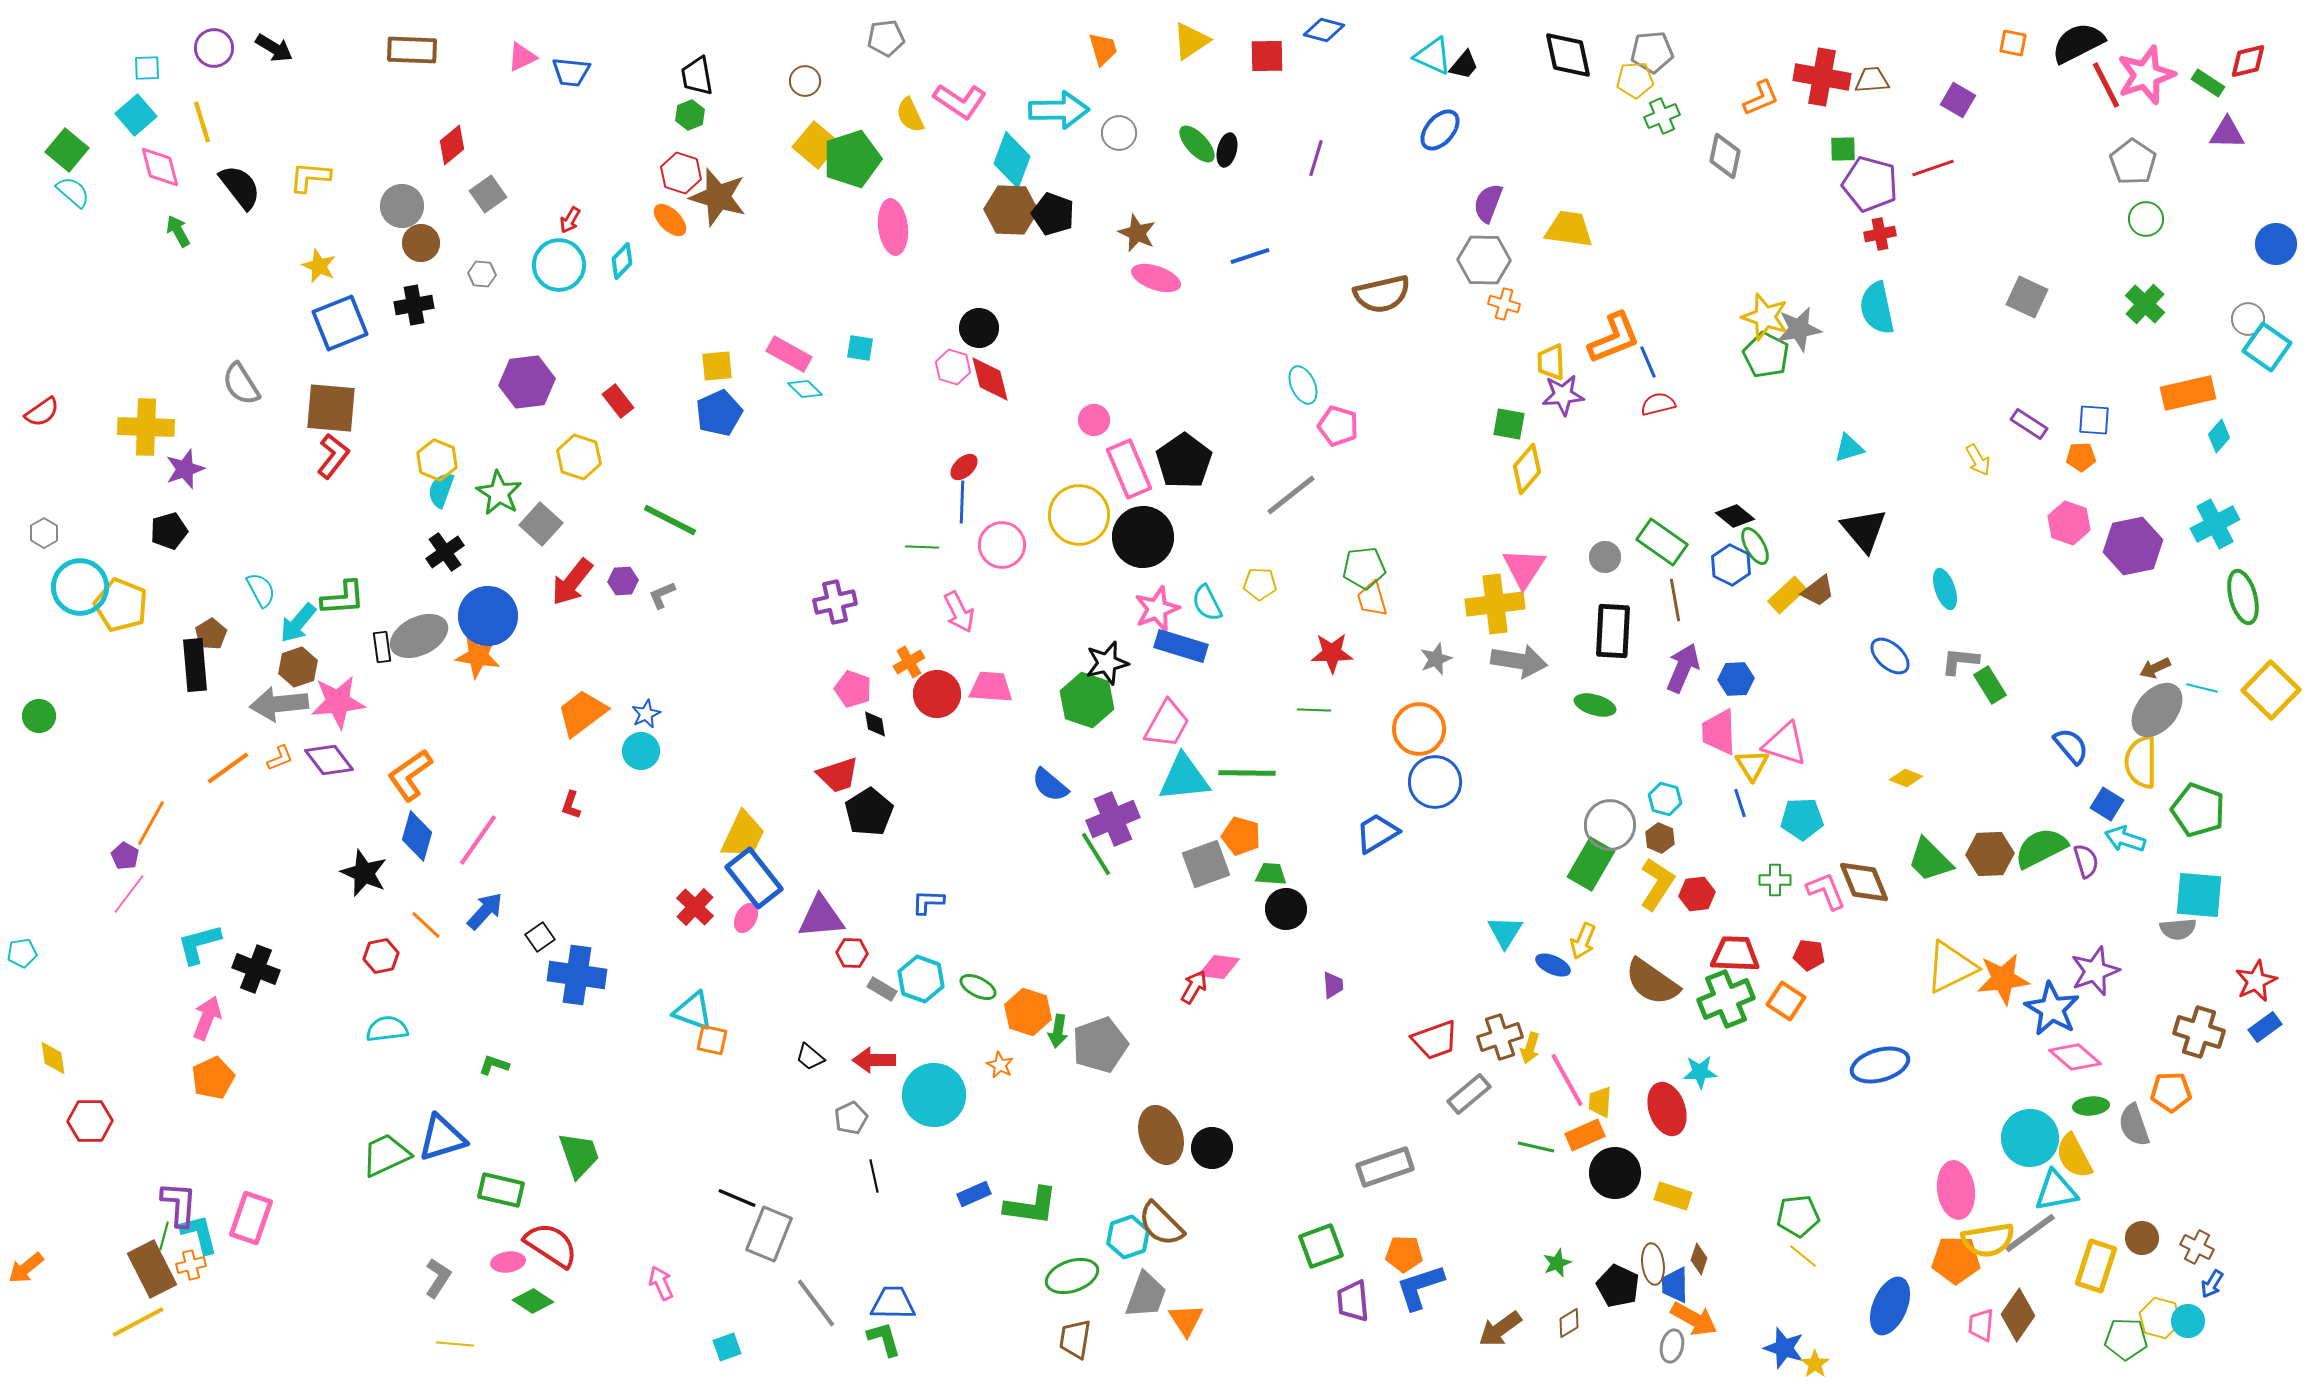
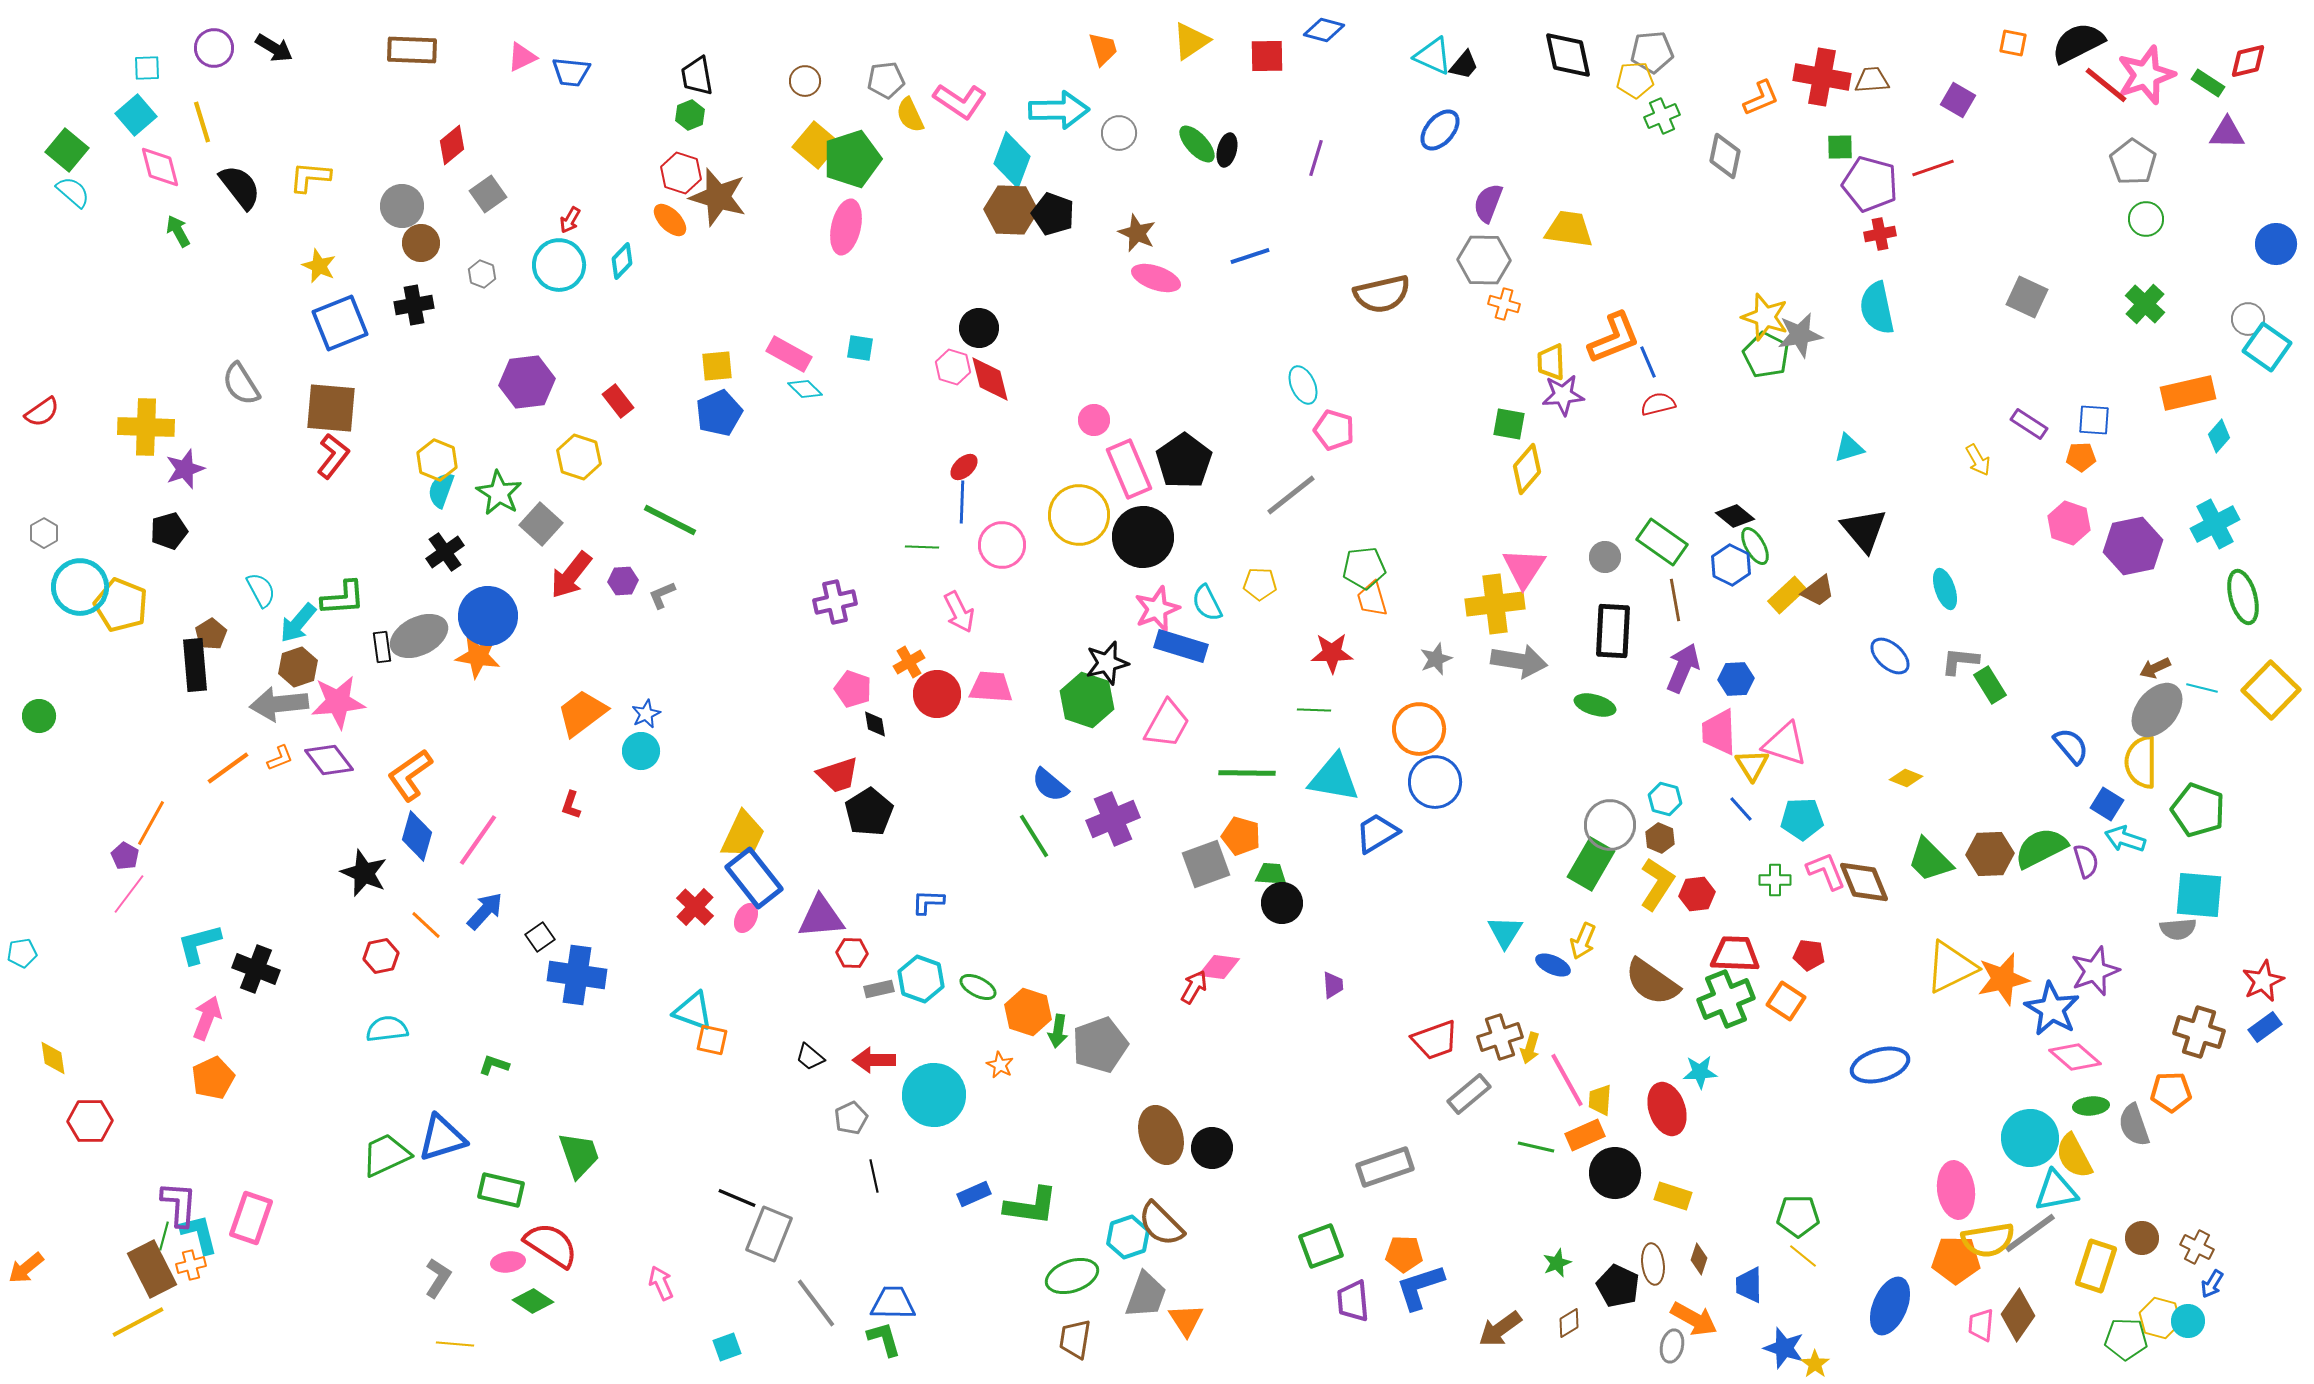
gray pentagon at (886, 38): moved 42 px down
red line at (2106, 85): rotated 24 degrees counterclockwise
green square at (1843, 149): moved 3 px left, 2 px up
pink ellipse at (893, 227): moved 47 px left; rotated 20 degrees clockwise
gray hexagon at (482, 274): rotated 16 degrees clockwise
gray star at (1799, 329): moved 1 px right, 6 px down
pink pentagon at (1338, 426): moved 4 px left, 4 px down
red arrow at (572, 582): moved 1 px left, 7 px up
cyan triangle at (1184, 778): moved 150 px right; rotated 16 degrees clockwise
blue line at (1740, 803): moved 1 px right, 6 px down; rotated 24 degrees counterclockwise
green line at (1096, 854): moved 62 px left, 18 px up
pink L-shape at (1826, 891): moved 20 px up
black circle at (1286, 909): moved 4 px left, 6 px up
orange star at (2003, 979): rotated 6 degrees counterclockwise
red star at (2256, 981): moved 7 px right
gray rectangle at (882, 989): moved 3 px left; rotated 44 degrees counterclockwise
yellow trapezoid at (1600, 1102): moved 2 px up
green pentagon at (1798, 1216): rotated 6 degrees clockwise
blue trapezoid at (1675, 1285): moved 74 px right
